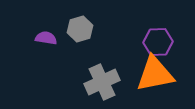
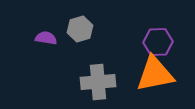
gray cross: moved 4 px left; rotated 20 degrees clockwise
